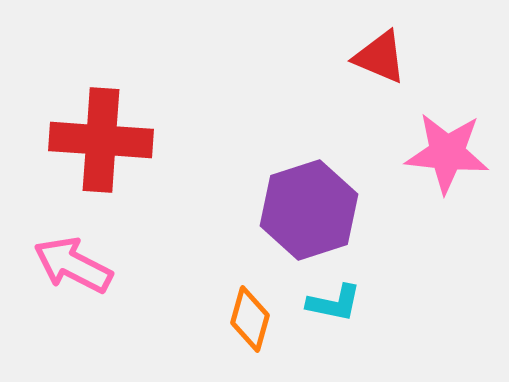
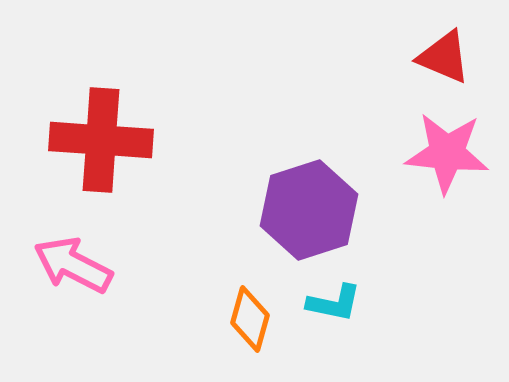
red triangle: moved 64 px right
